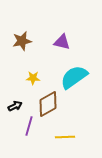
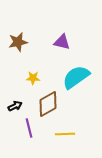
brown star: moved 4 px left, 1 px down
cyan semicircle: moved 2 px right
purple line: moved 2 px down; rotated 30 degrees counterclockwise
yellow line: moved 3 px up
